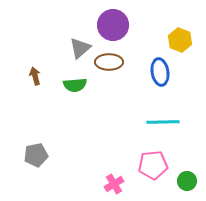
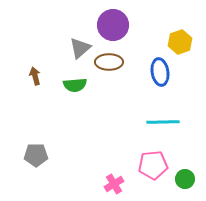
yellow hexagon: moved 2 px down; rotated 20 degrees clockwise
gray pentagon: rotated 10 degrees clockwise
green circle: moved 2 px left, 2 px up
